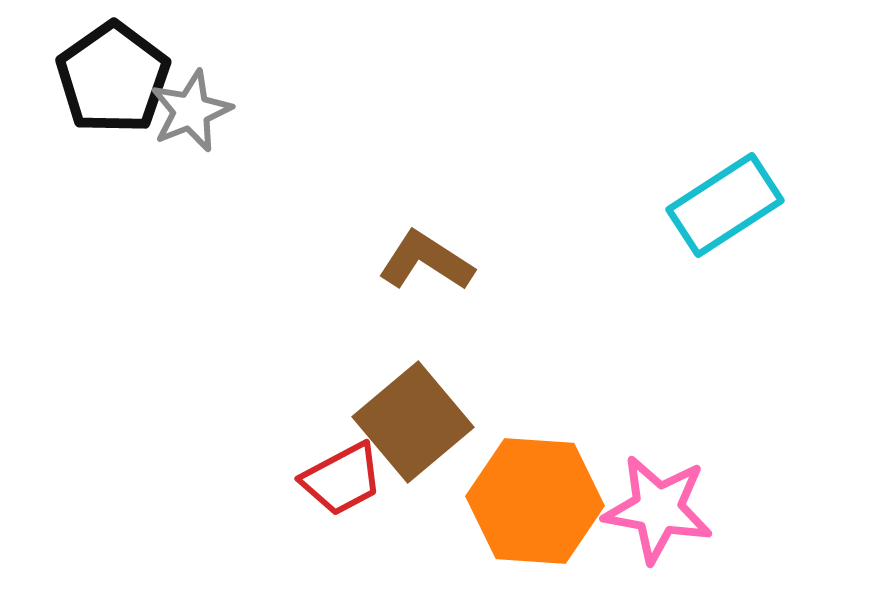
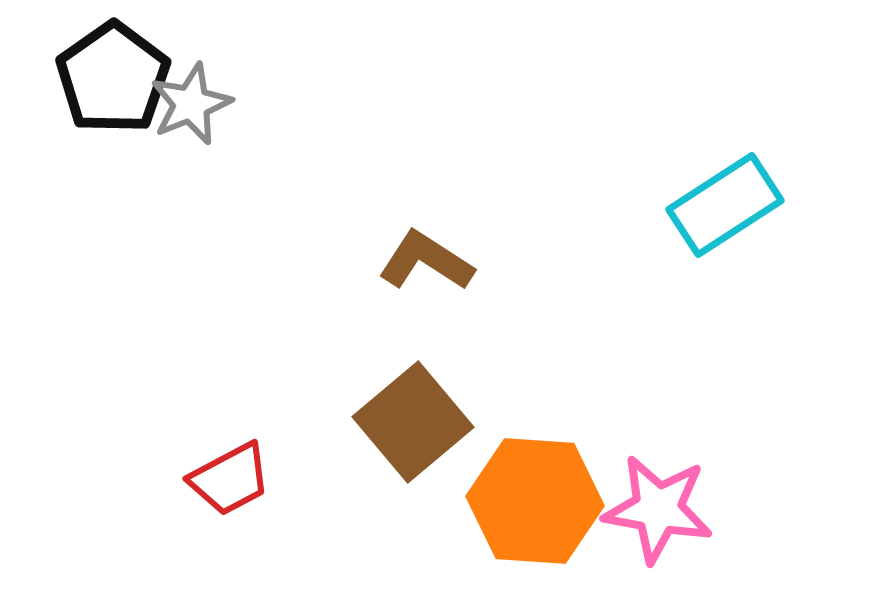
gray star: moved 7 px up
red trapezoid: moved 112 px left
